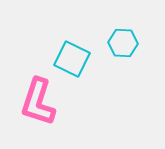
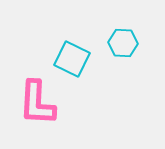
pink L-shape: moved 1 px left, 1 px down; rotated 15 degrees counterclockwise
